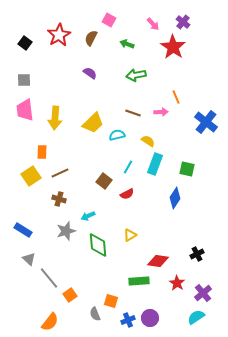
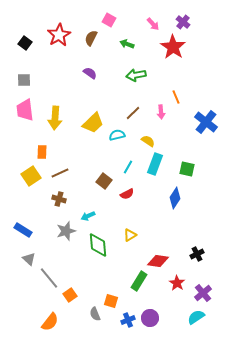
pink arrow at (161, 112): rotated 88 degrees clockwise
brown line at (133, 113): rotated 63 degrees counterclockwise
green rectangle at (139, 281): rotated 54 degrees counterclockwise
